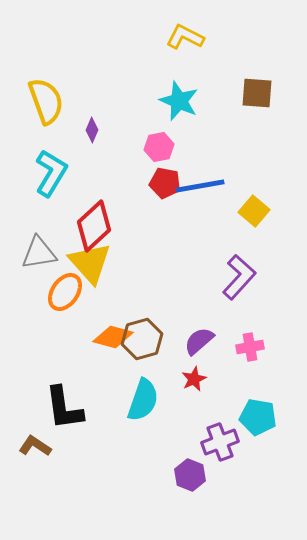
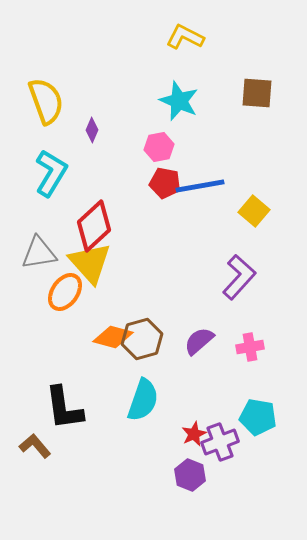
red star: moved 55 px down
brown L-shape: rotated 16 degrees clockwise
